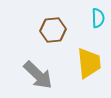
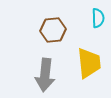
gray arrow: moved 7 px right; rotated 52 degrees clockwise
